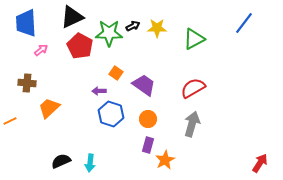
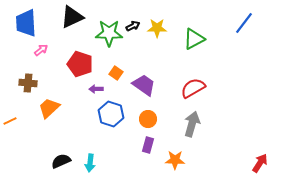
red pentagon: moved 18 px down; rotated 10 degrees counterclockwise
brown cross: moved 1 px right
purple arrow: moved 3 px left, 2 px up
orange star: moved 10 px right; rotated 30 degrees clockwise
